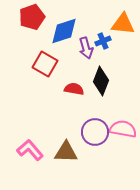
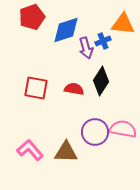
blue diamond: moved 2 px right, 1 px up
red square: moved 9 px left, 24 px down; rotated 20 degrees counterclockwise
black diamond: rotated 12 degrees clockwise
